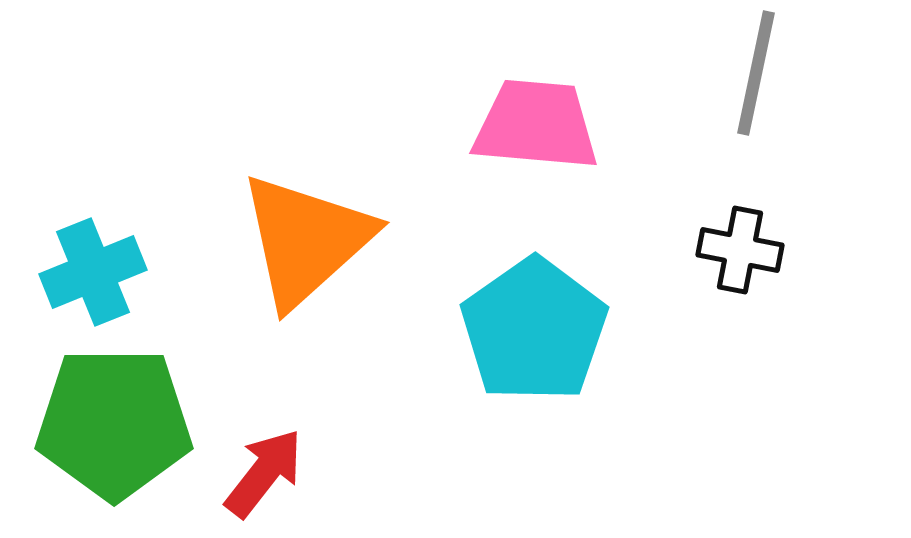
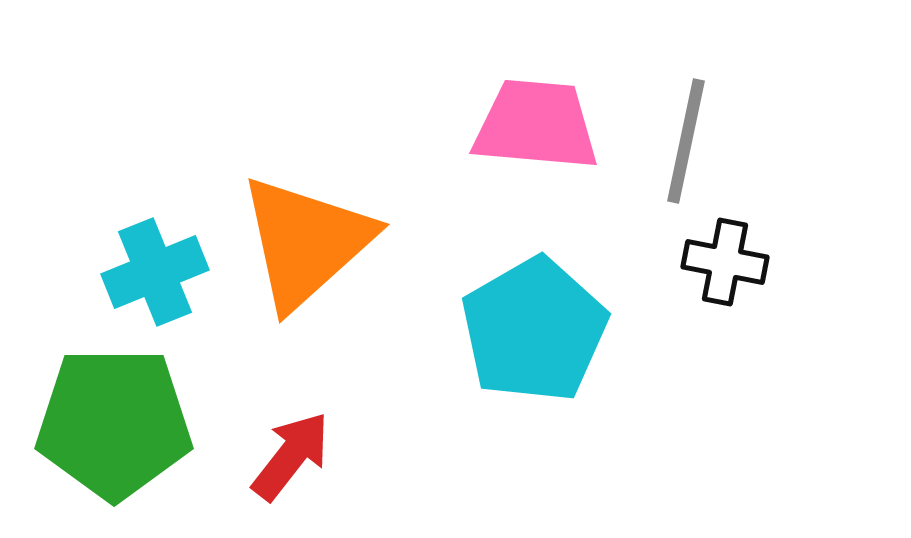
gray line: moved 70 px left, 68 px down
orange triangle: moved 2 px down
black cross: moved 15 px left, 12 px down
cyan cross: moved 62 px right
cyan pentagon: rotated 5 degrees clockwise
red arrow: moved 27 px right, 17 px up
